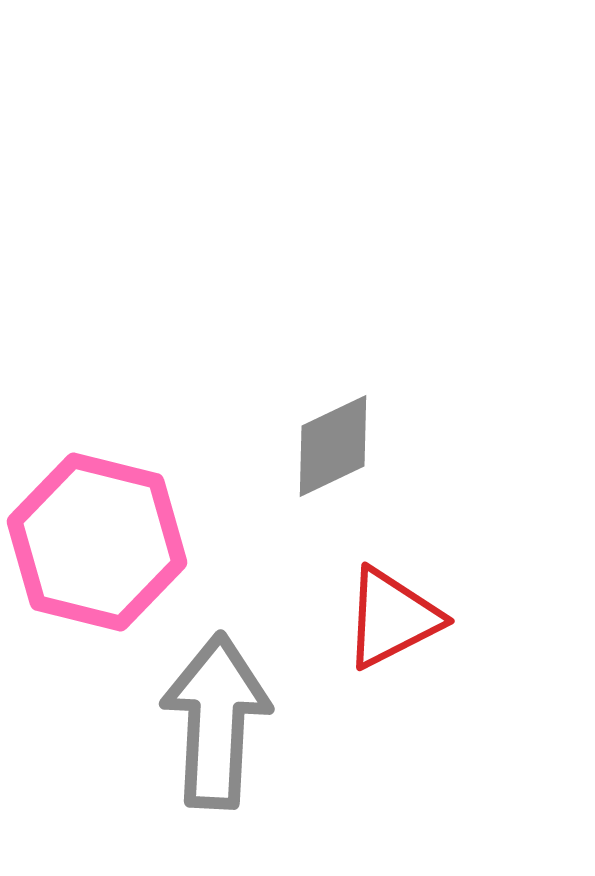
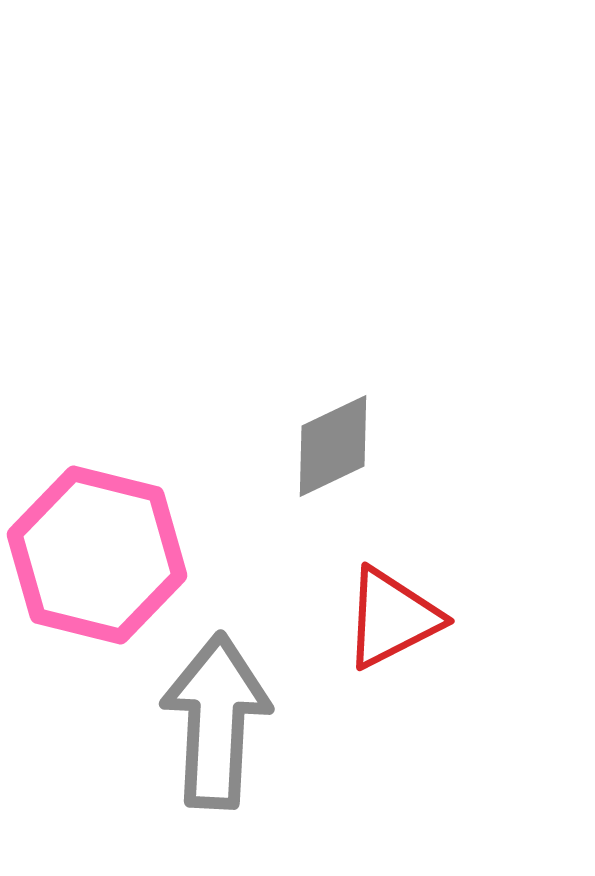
pink hexagon: moved 13 px down
